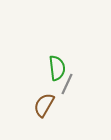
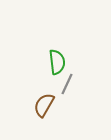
green semicircle: moved 6 px up
